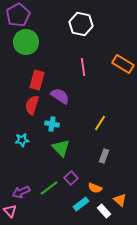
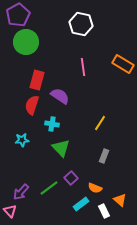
purple arrow: rotated 24 degrees counterclockwise
white rectangle: rotated 16 degrees clockwise
